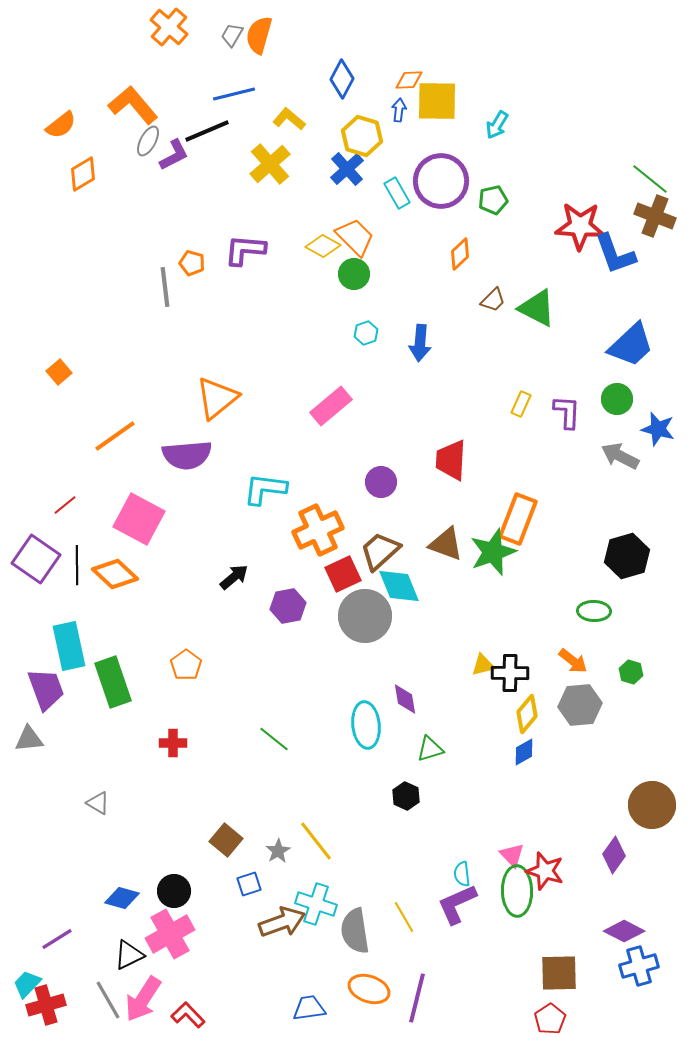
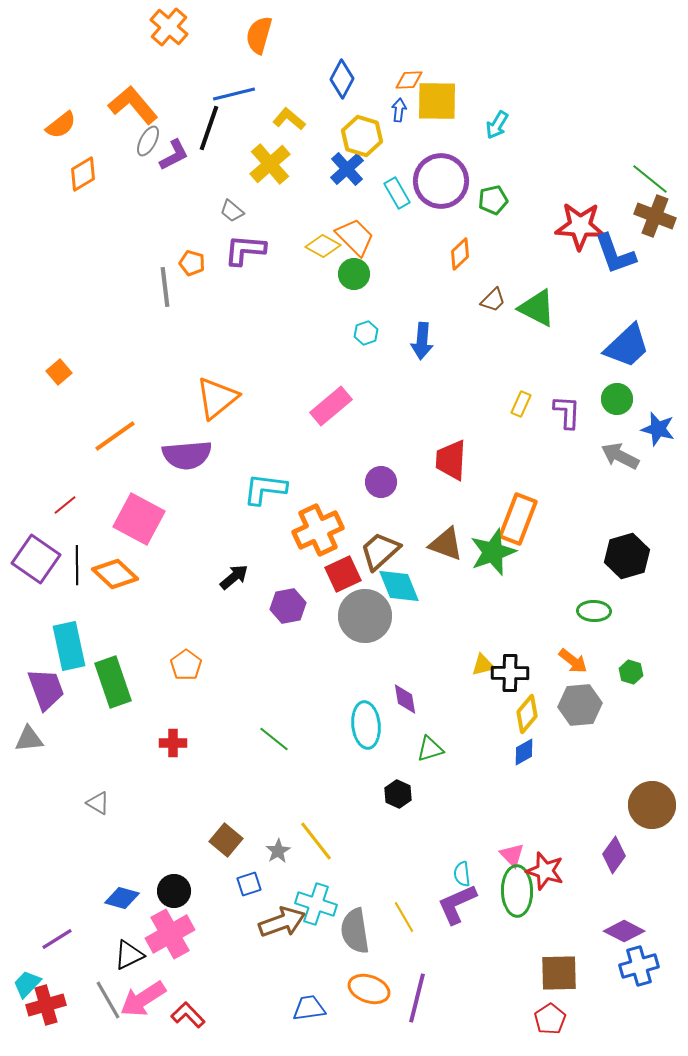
gray trapezoid at (232, 35): moved 176 px down; rotated 80 degrees counterclockwise
black line at (207, 131): moved 2 px right, 3 px up; rotated 48 degrees counterclockwise
blue arrow at (420, 343): moved 2 px right, 2 px up
blue trapezoid at (631, 345): moved 4 px left, 1 px down
black hexagon at (406, 796): moved 8 px left, 2 px up
pink arrow at (143, 999): rotated 24 degrees clockwise
